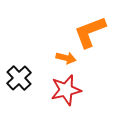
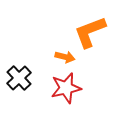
orange arrow: moved 1 px left, 1 px up
red star: moved 2 px up
